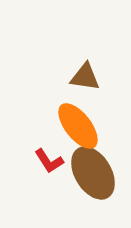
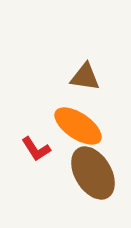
orange ellipse: rotated 18 degrees counterclockwise
red L-shape: moved 13 px left, 12 px up
